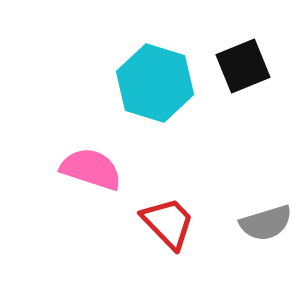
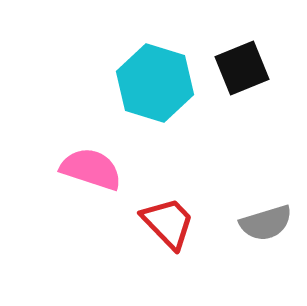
black square: moved 1 px left, 2 px down
